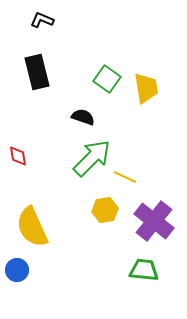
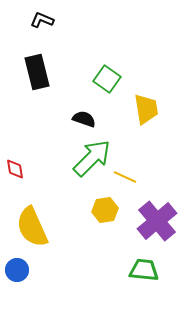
yellow trapezoid: moved 21 px down
black semicircle: moved 1 px right, 2 px down
red diamond: moved 3 px left, 13 px down
purple cross: moved 3 px right; rotated 12 degrees clockwise
